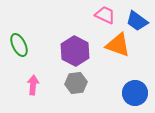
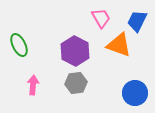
pink trapezoid: moved 4 px left, 3 px down; rotated 35 degrees clockwise
blue trapezoid: rotated 80 degrees clockwise
orange triangle: moved 1 px right
